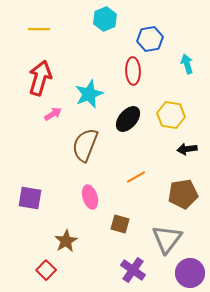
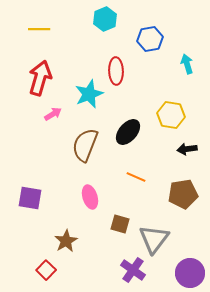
red ellipse: moved 17 px left
black ellipse: moved 13 px down
orange line: rotated 54 degrees clockwise
gray triangle: moved 13 px left
